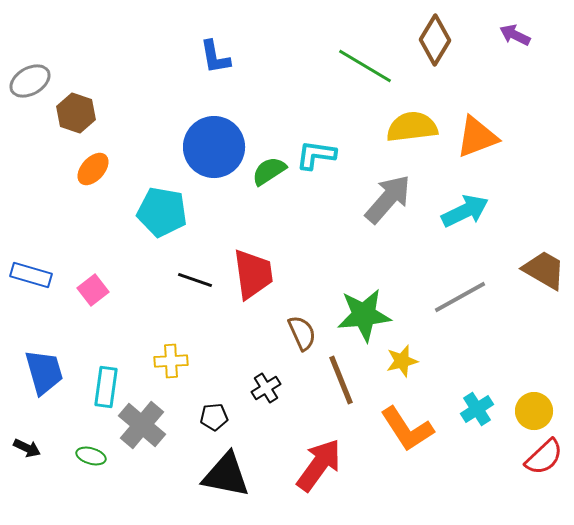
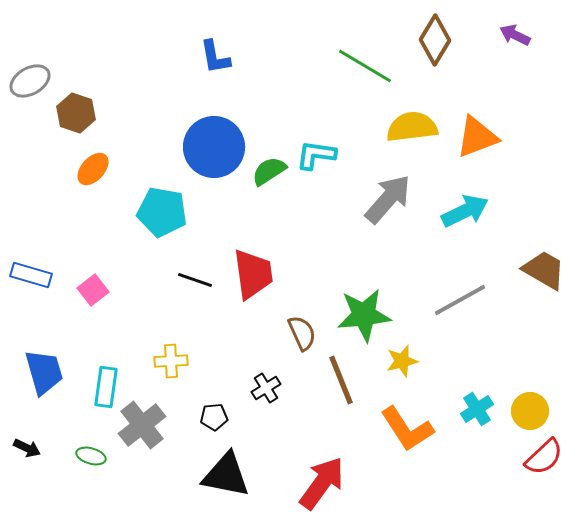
gray line: moved 3 px down
yellow circle: moved 4 px left
gray cross: rotated 12 degrees clockwise
red arrow: moved 3 px right, 18 px down
